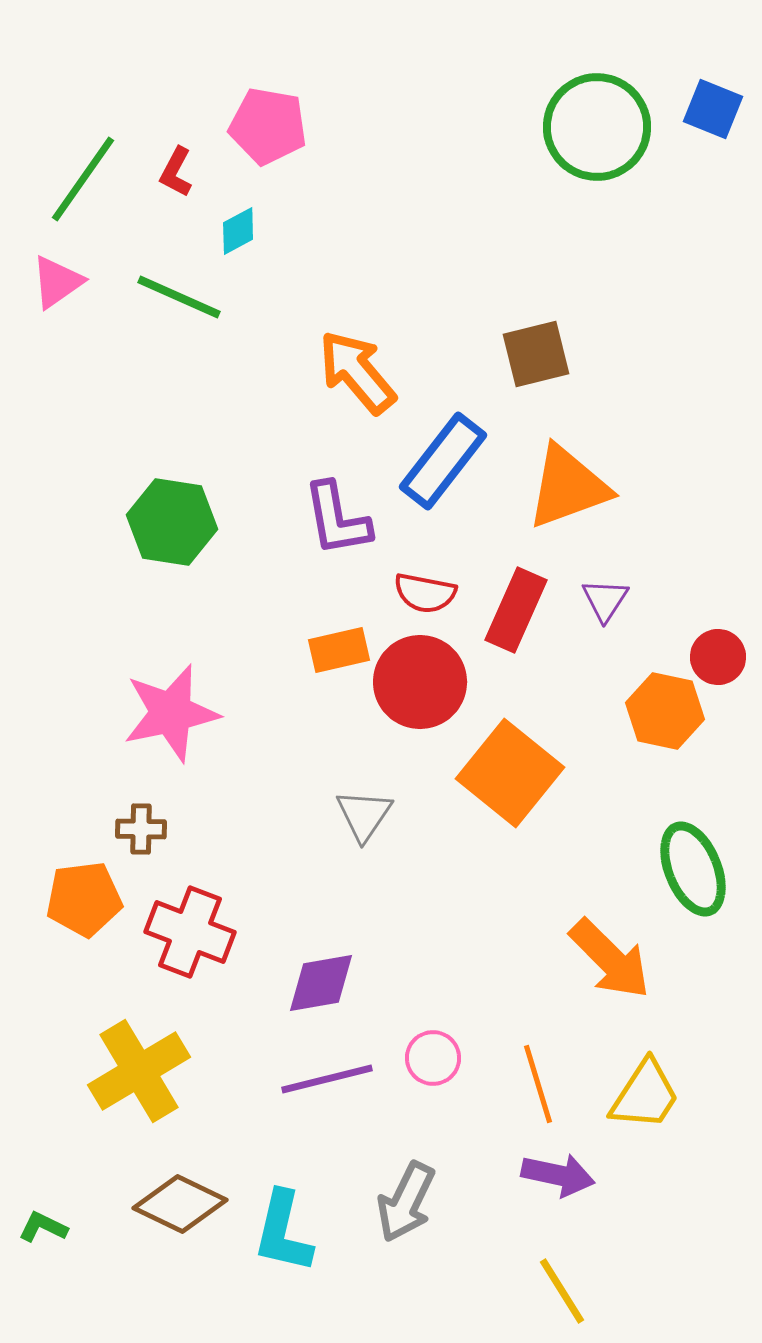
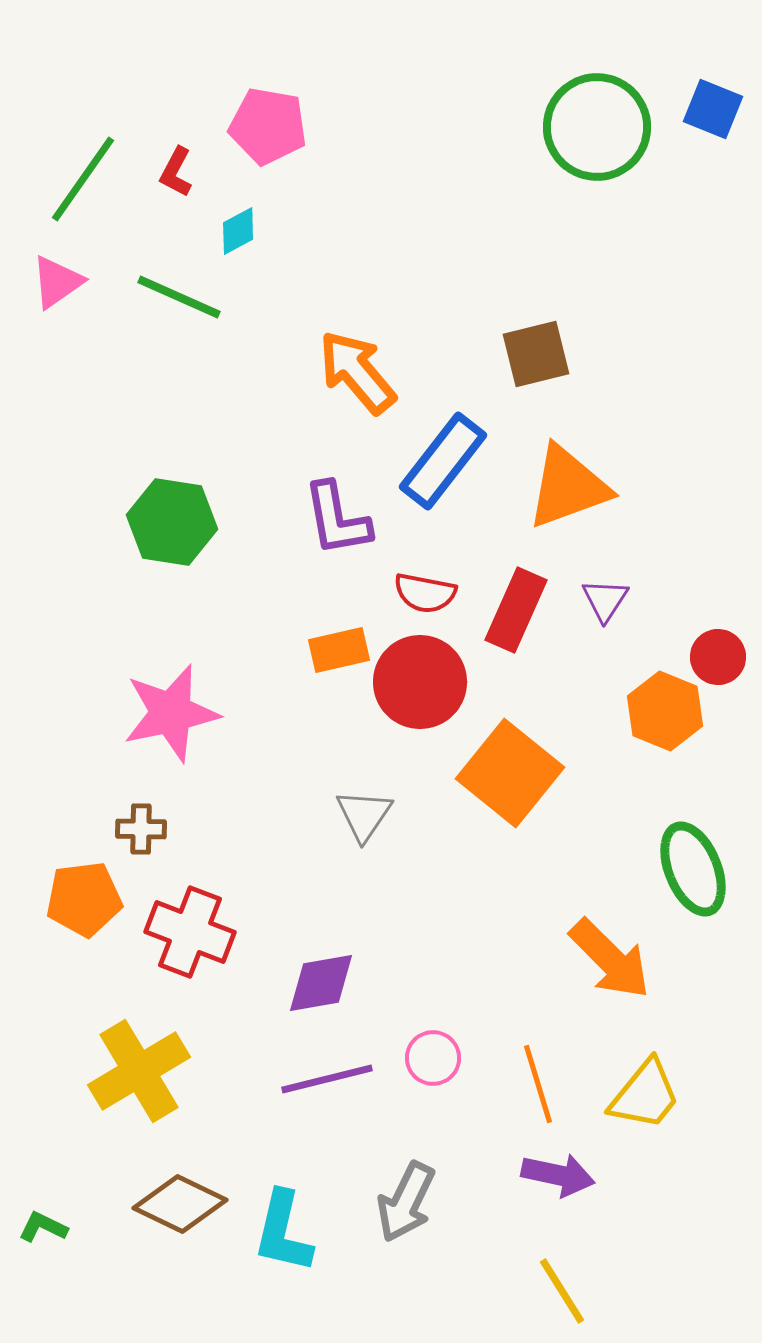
orange hexagon at (665, 711): rotated 10 degrees clockwise
yellow trapezoid at (645, 1095): rotated 6 degrees clockwise
